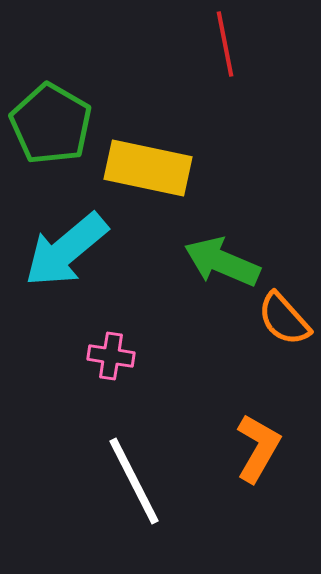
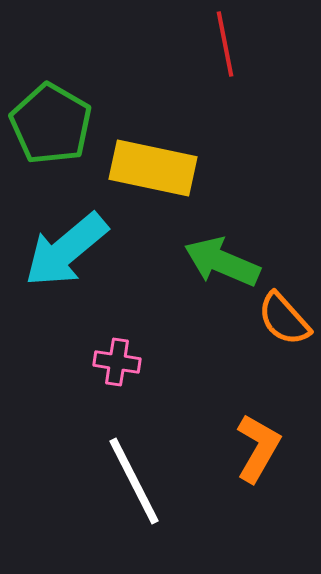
yellow rectangle: moved 5 px right
pink cross: moved 6 px right, 6 px down
